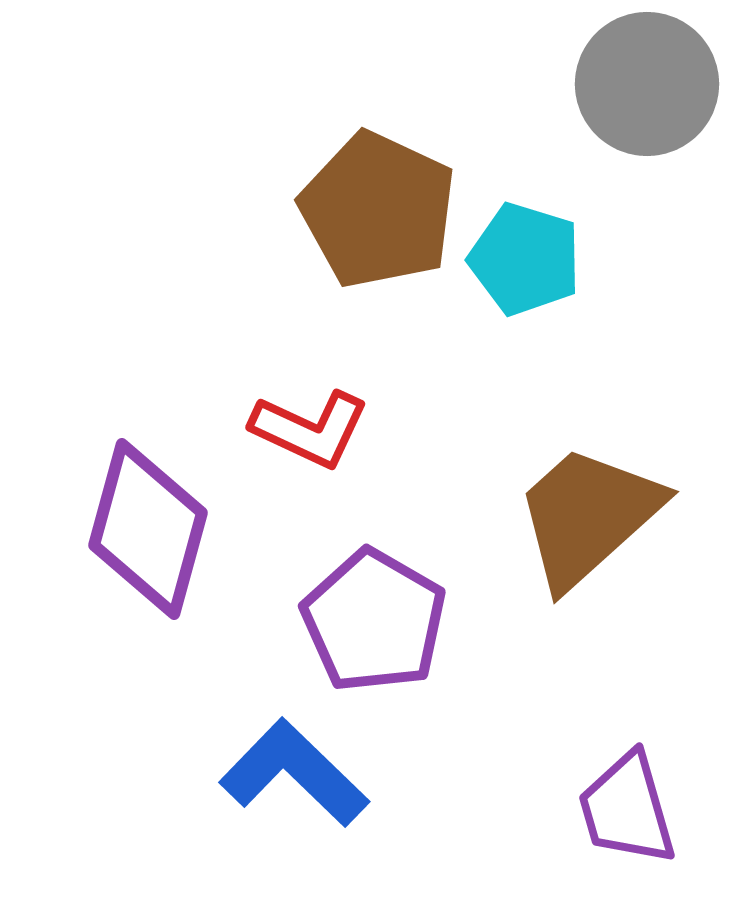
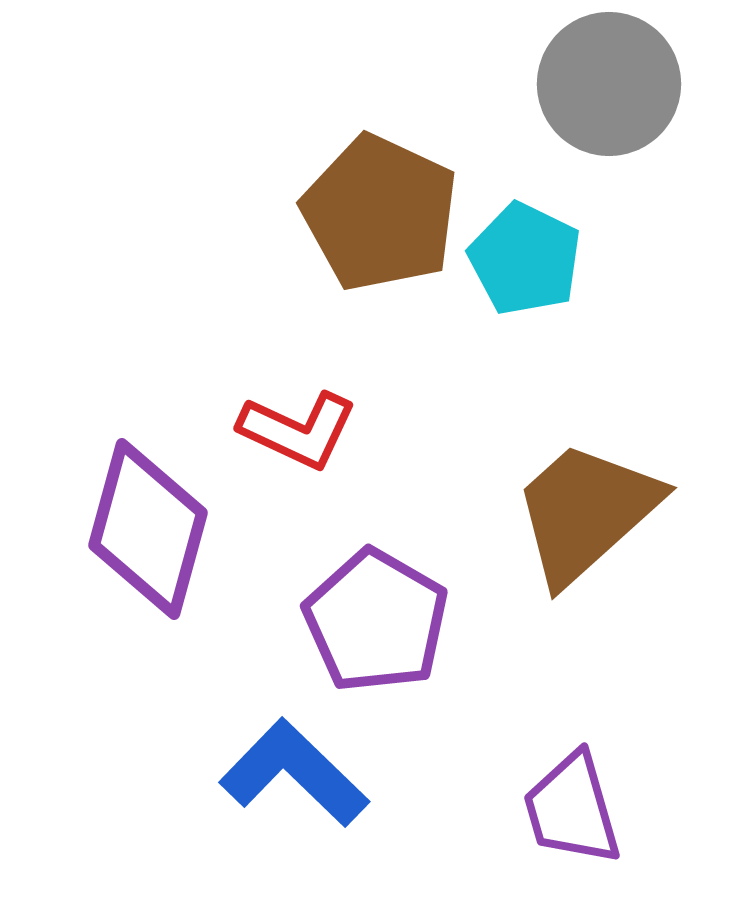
gray circle: moved 38 px left
brown pentagon: moved 2 px right, 3 px down
cyan pentagon: rotated 9 degrees clockwise
red L-shape: moved 12 px left, 1 px down
brown trapezoid: moved 2 px left, 4 px up
purple pentagon: moved 2 px right
purple trapezoid: moved 55 px left
